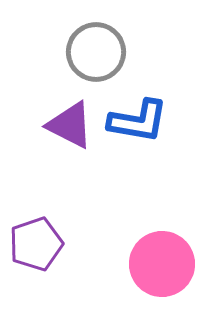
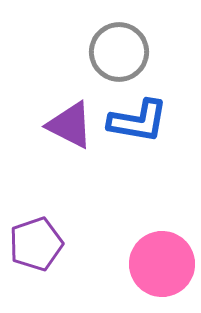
gray circle: moved 23 px right
